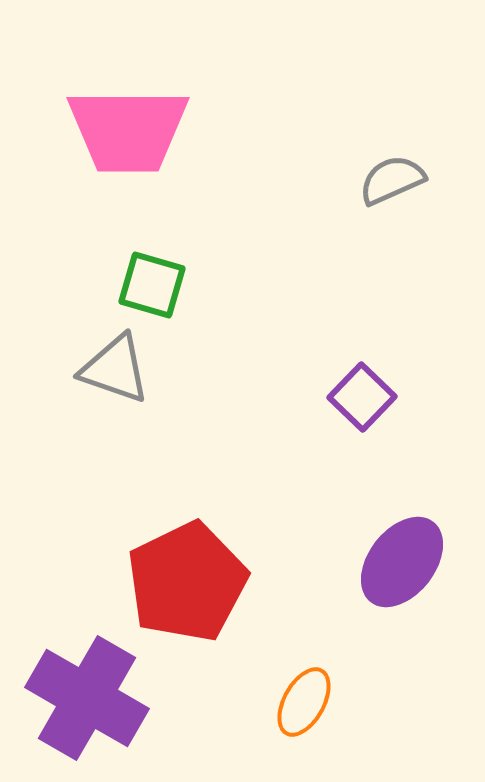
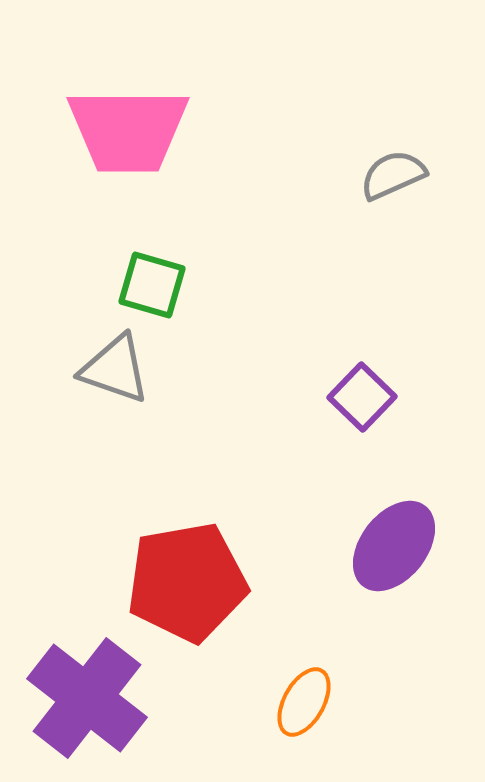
gray semicircle: moved 1 px right, 5 px up
purple ellipse: moved 8 px left, 16 px up
red pentagon: rotated 16 degrees clockwise
purple cross: rotated 8 degrees clockwise
